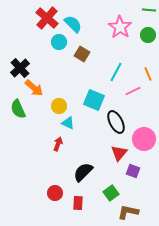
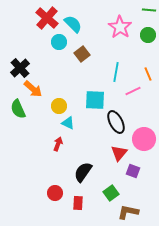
brown square: rotated 21 degrees clockwise
cyan line: rotated 18 degrees counterclockwise
orange arrow: moved 1 px left, 1 px down
cyan square: moved 1 px right; rotated 20 degrees counterclockwise
black semicircle: rotated 10 degrees counterclockwise
